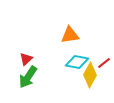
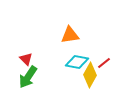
red triangle: rotated 32 degrees counterclockwise
